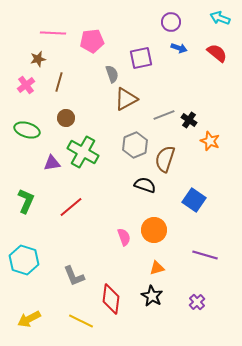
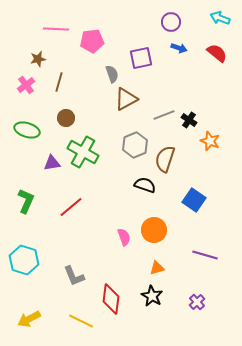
pink line: moved 3 px right, 4 px up
